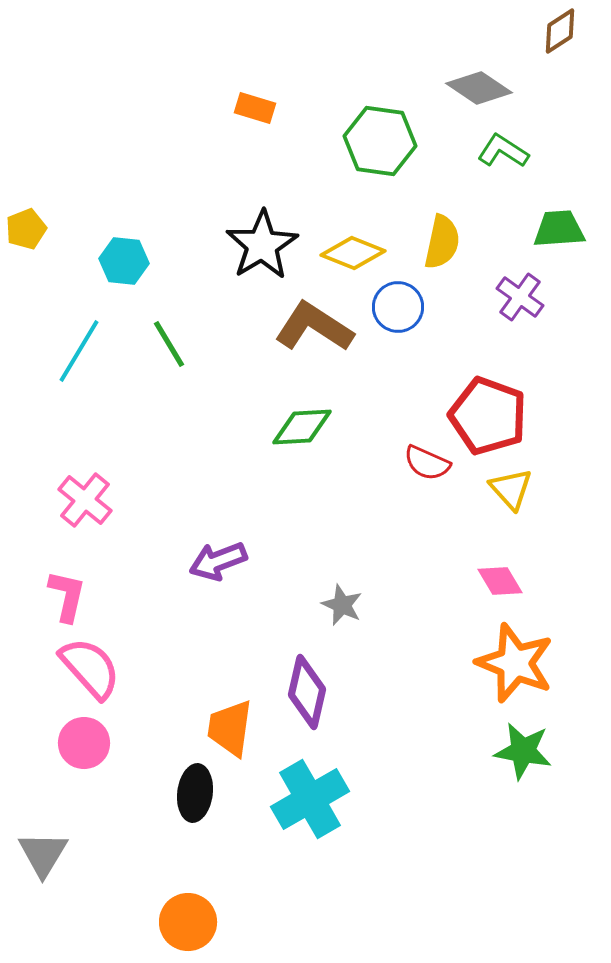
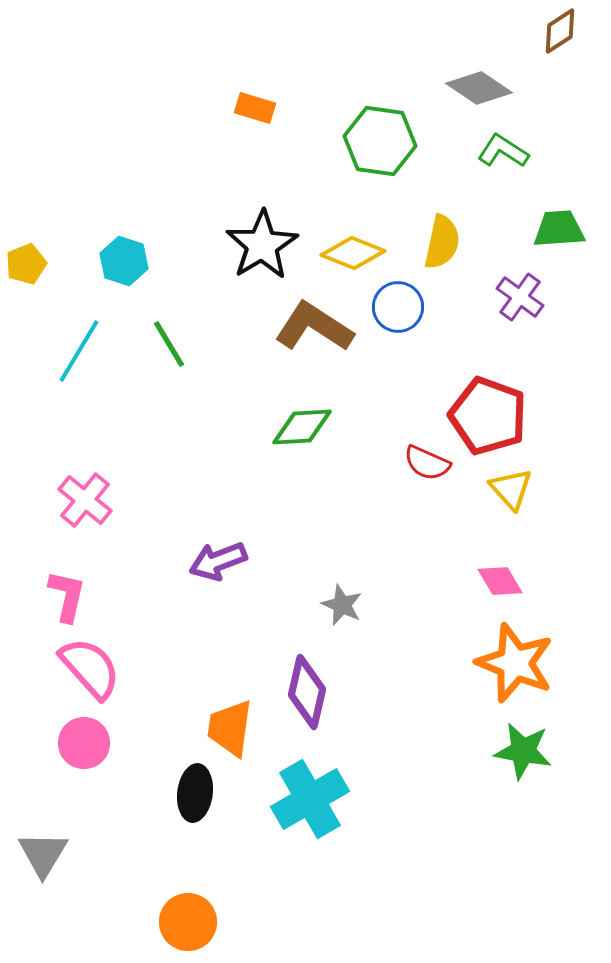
yellow pentagon: moved 35 px down
cyan hexagon: rotated 12 degrees clockwise
